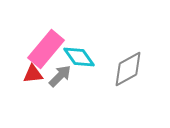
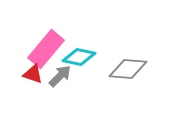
cyan diamond: rotated 44 degrees counterclockwise
gray diamond: rotated 33 degrees clockwise
red triangle: rotated 25 degrees clockwise
